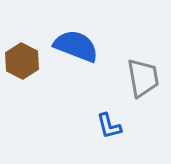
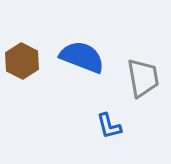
blue semicircle: moved 6 px right, 11 px down
